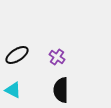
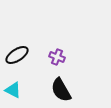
purple cross: rotated 14 degrees counterclockwise
black semicircle: rotated 30 degrees counterclockwise
